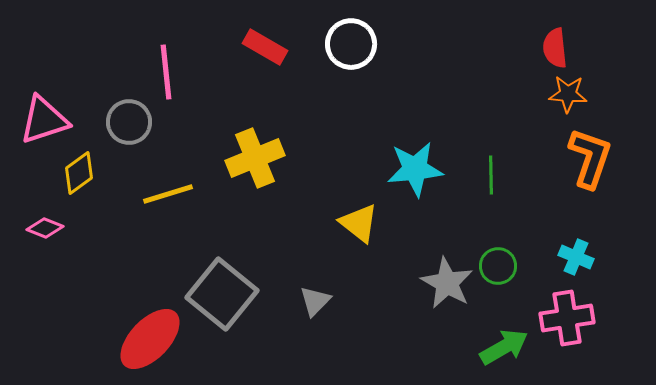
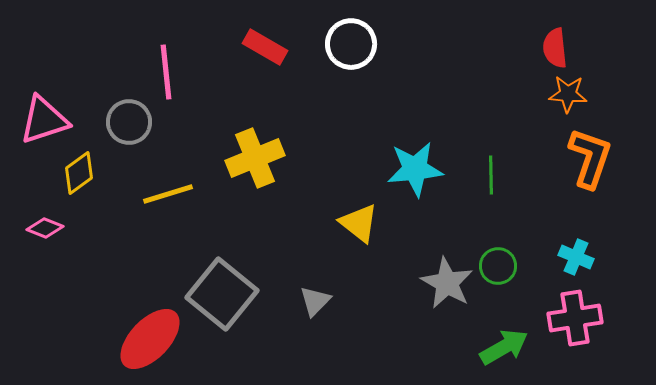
pink cross: moved 8 px right
